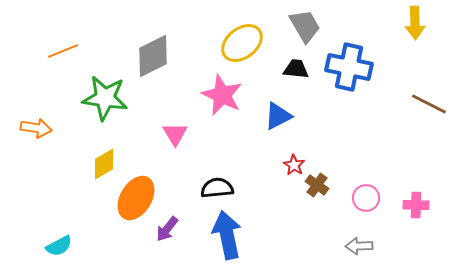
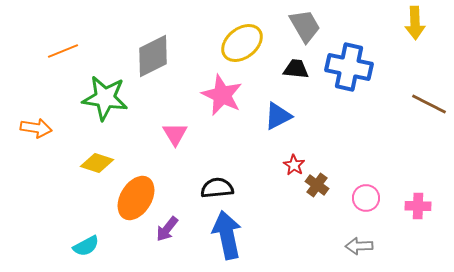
yellow diamond: moved 7 px left, 1 px up; rotated 48 degrees clockwise
pink cross: moved 2 px right, 1 px down
cyan semicircle: moved 27 px right
